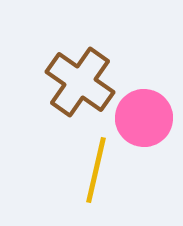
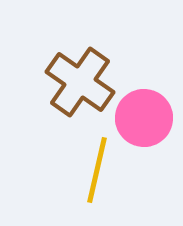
yellow line: moved 1 px right
